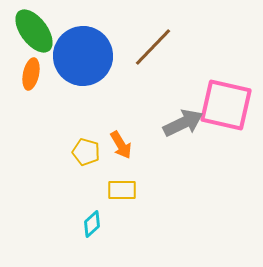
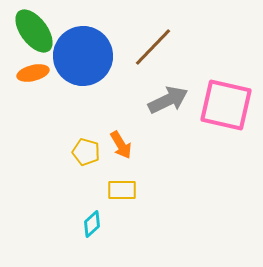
orange ellipse: moved 2 px right, 1 px up; rotated 64 degrees clockwise
gray arrow: moved 15 px left, 23 px up
